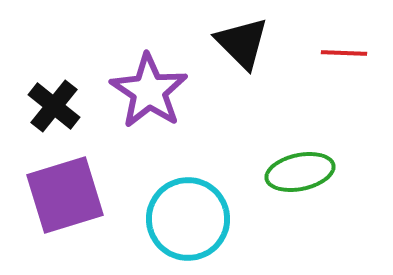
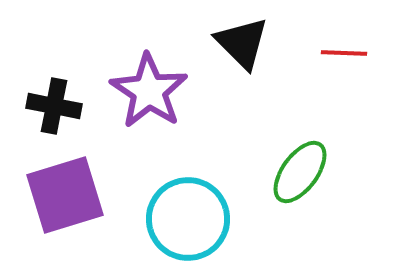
black cross: rotated 28 degrees counterclockwise
green ellipse: rotated 42 degrees counterclockwise
